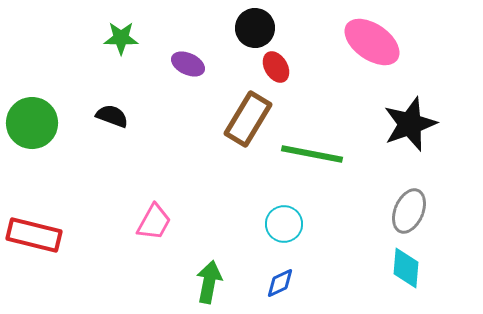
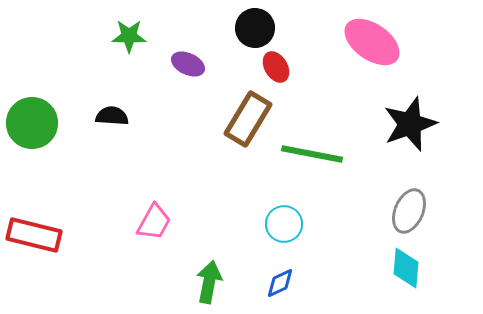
green star: moved 8 px right, 2 px up
black semicircle: rotated 16 degrees counterclockwise
